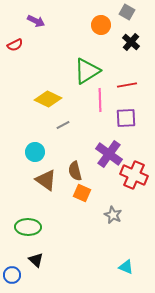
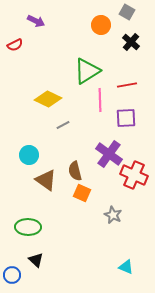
cyan circle: moved 6 px left, 3 px down
